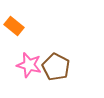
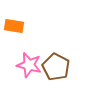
orange rectangle: rotated 30 degrees counterclockwise
